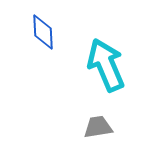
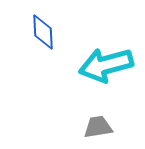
cyan arrow: rotated 82 degrees counterclockwise
